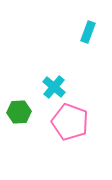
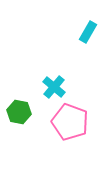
cyan rectangle: rotated 10 degrees clockwise
green hexagon: rotated 15 degrees clockwise
